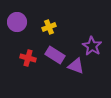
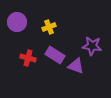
purple star: rotated 24 degrees counterclockwise
